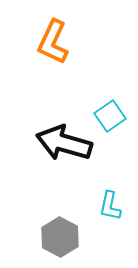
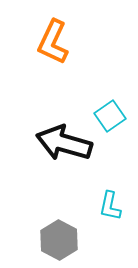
gray hexagon: moved 1 px left, 3 px down
